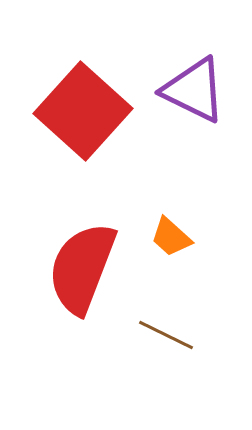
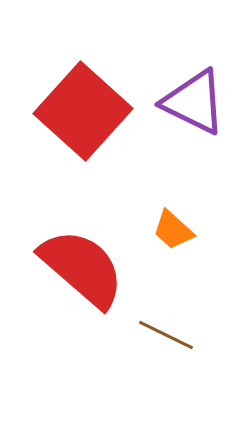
purple triangle: moved 12 px down
orange trapezoid: moved 2 px right, 7 px up
red semicircle: rotated 110 degrees clockwise
